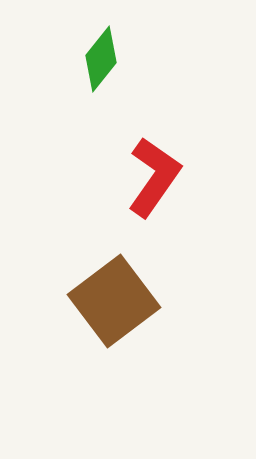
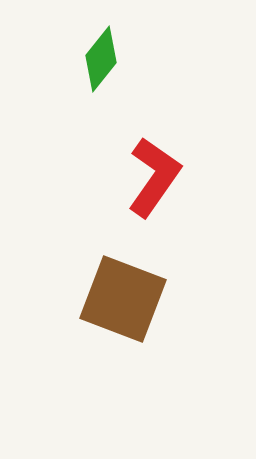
brown square: moved 9 px right, 2 px up; rotated 32 degrees counterclockwise
